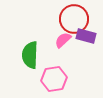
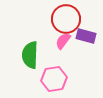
red circle: moved 8 px left
pink semicircle: moved 1 px down; rotated 12 degrees counterclockwise
